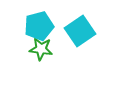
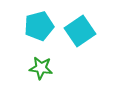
green star: moved 19 px down
